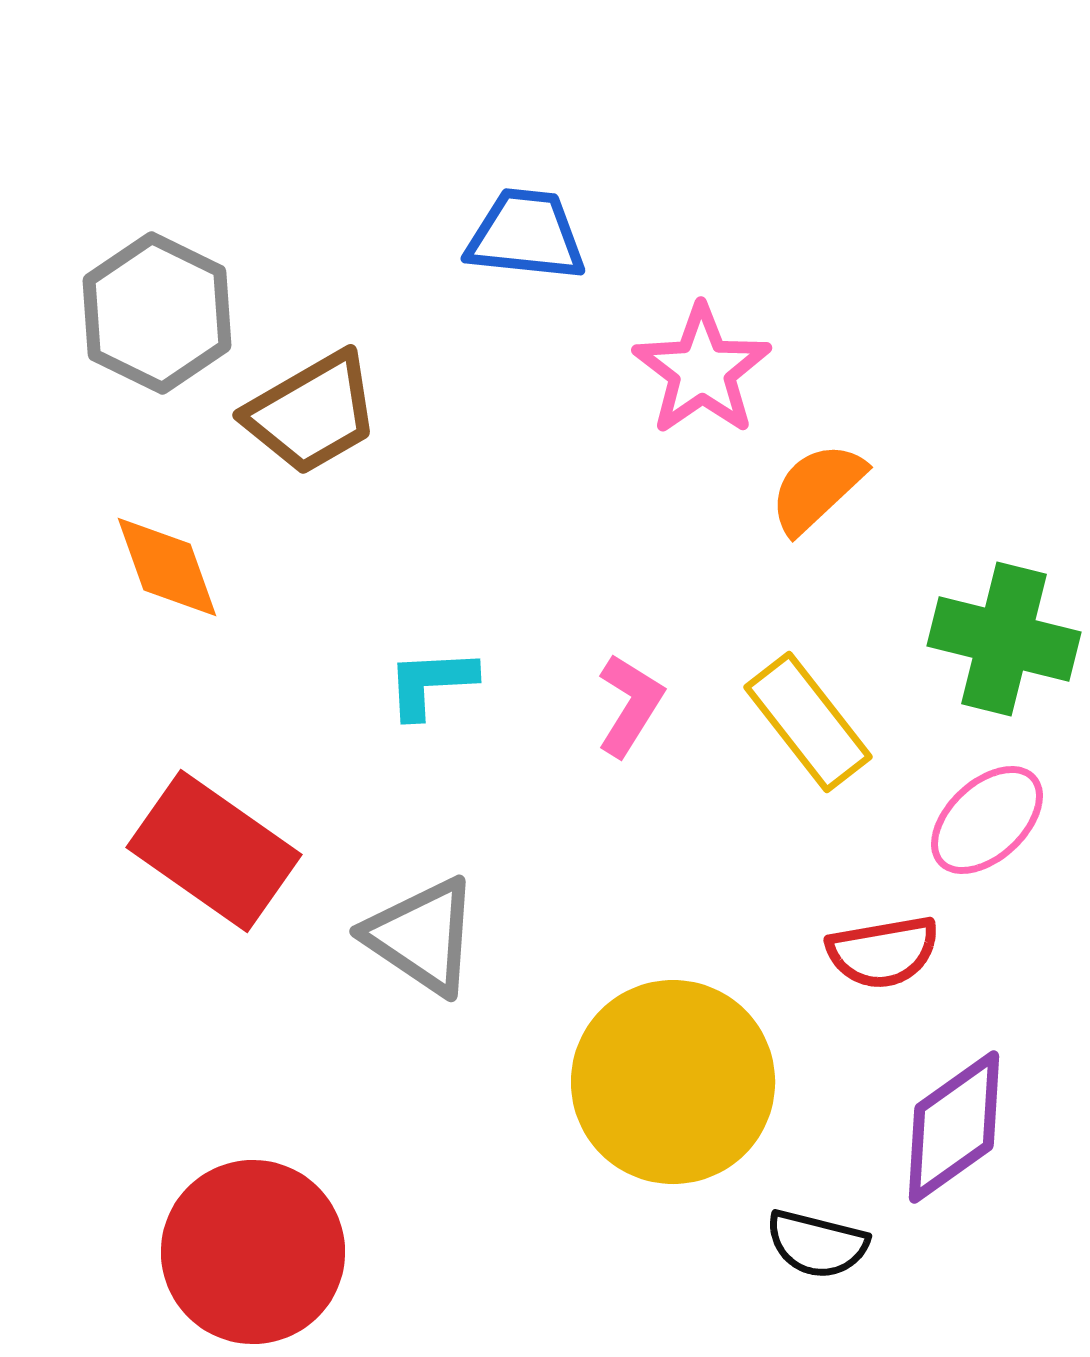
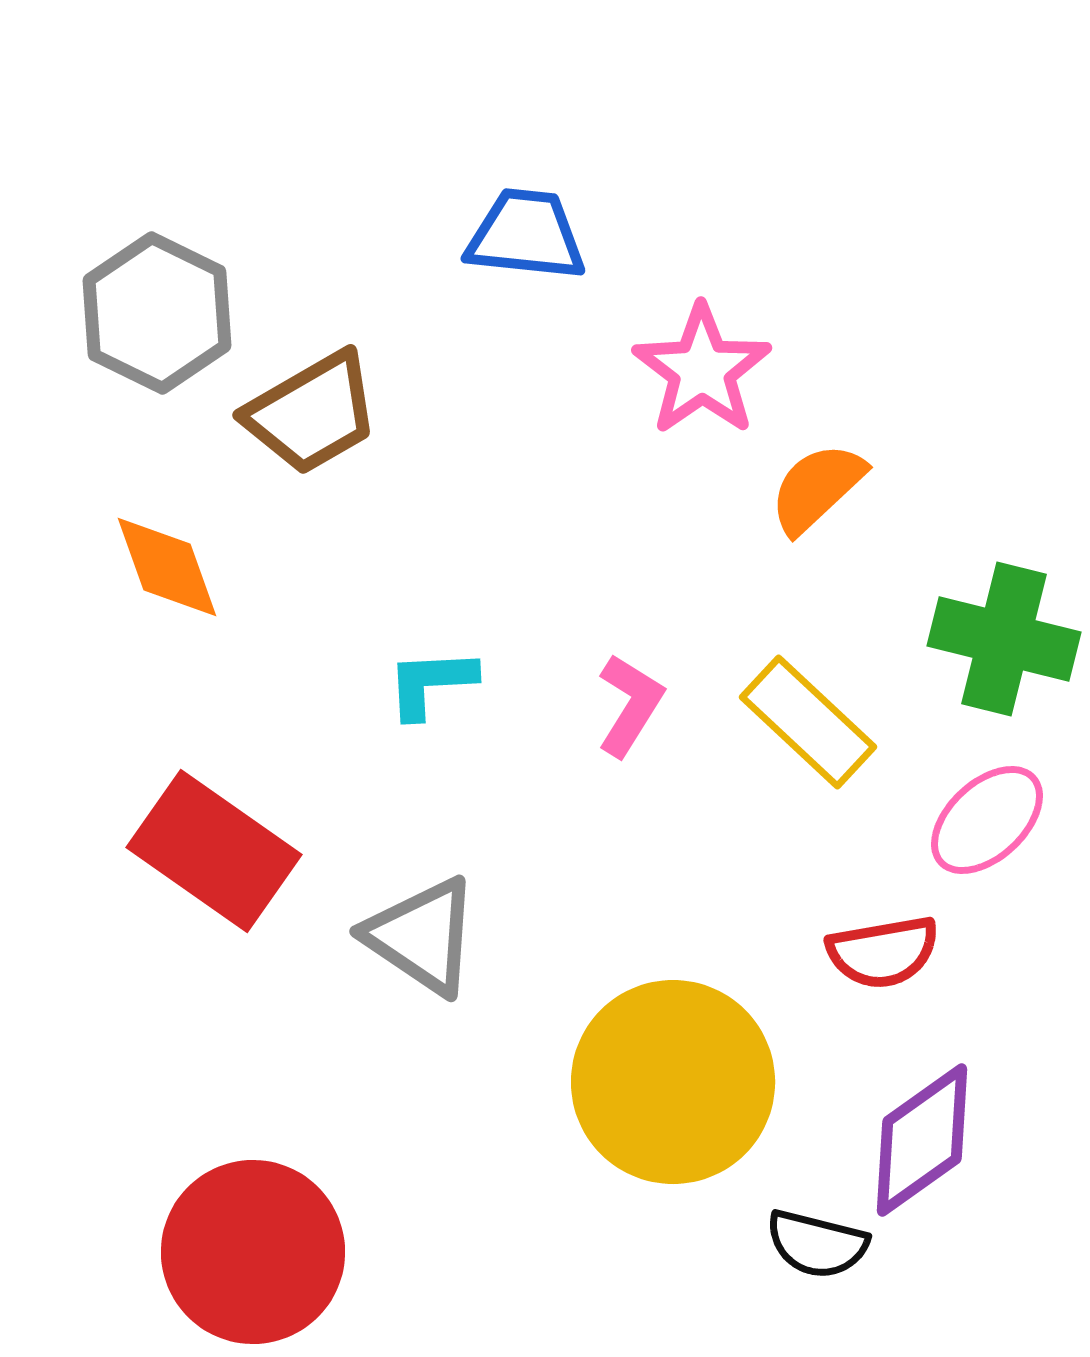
yellow rectangle: rotated 9 degrees counterclockwise
purple diamond: moved 32 px left, 13 px down
